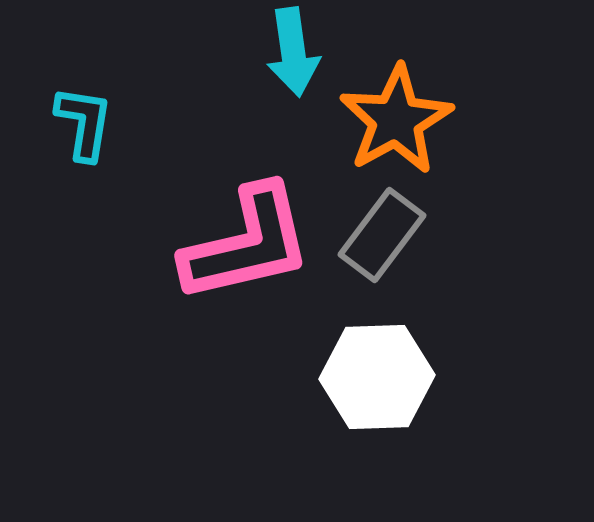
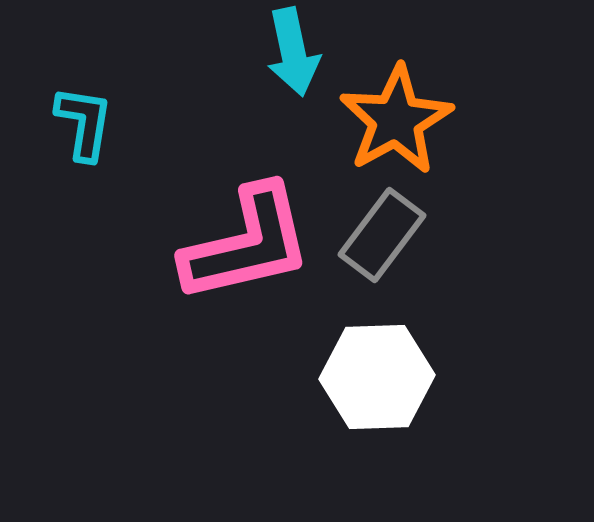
cyan arrow: rotated 4 degrees counterclockwise
